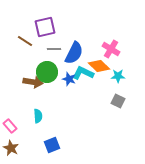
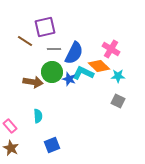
green circle: moved 5 px right
